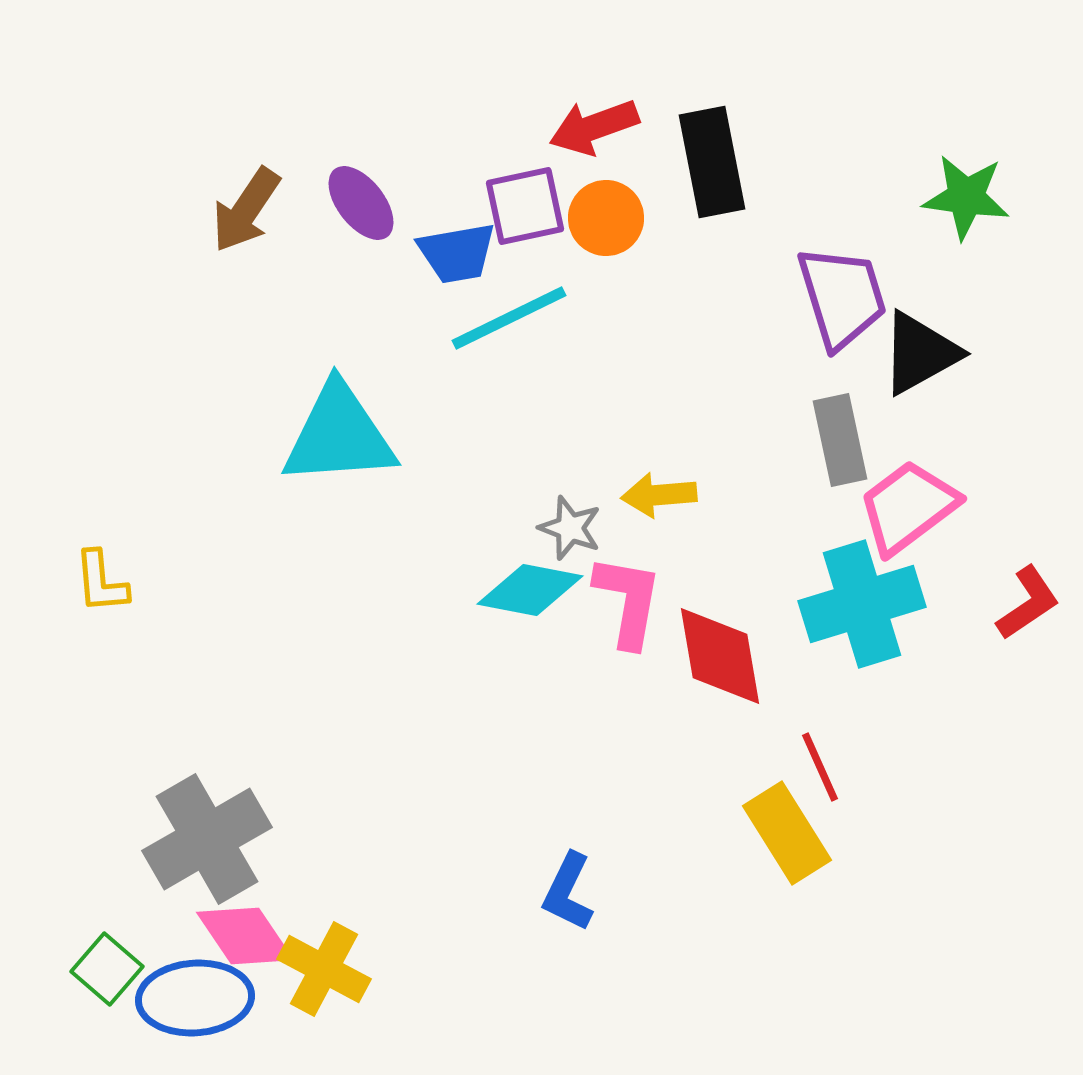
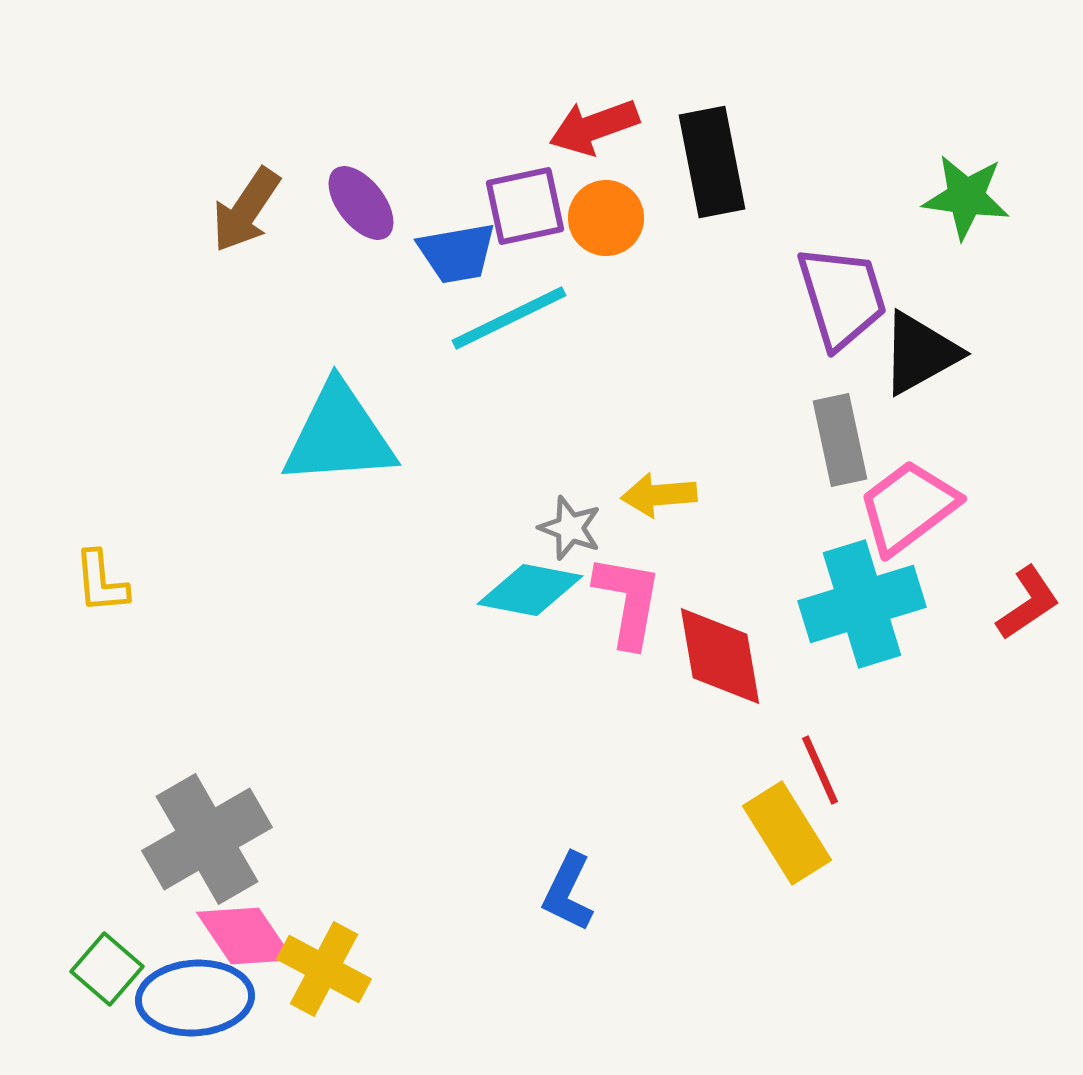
red line: moved 3 px down
